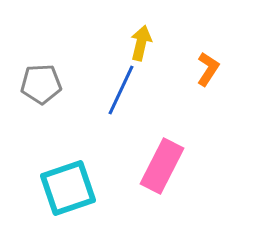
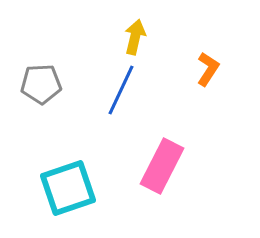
yellow arrow: moved 6 px left, 6 px up
